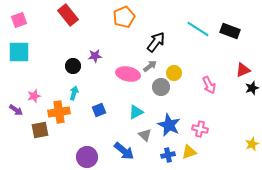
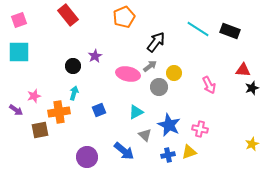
purple star: rotated 24 degrees counterclockwise
red triangle: rotated 28 degrees clockwise
gray circle: moved 2 px left
